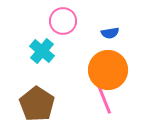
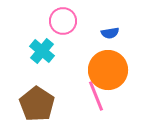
pink line: moved 8 px left, 3 px up
